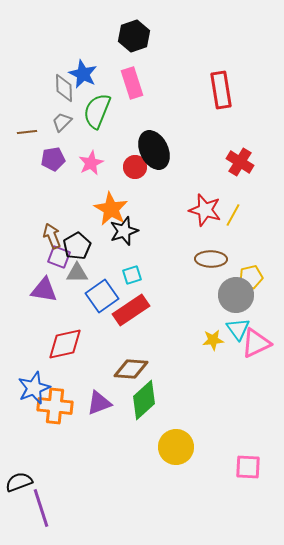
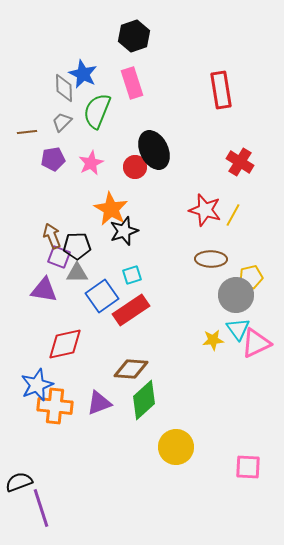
black pentagon at (77, 246): rotated 28 degrees clockwise
blue star at (34, 388): moved 3 px right, 3 px up
